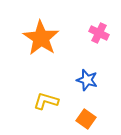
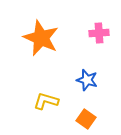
pink cross: rotated 30 degrees counterclockwise
orange star: rotated 9 degrees counterclockwise
